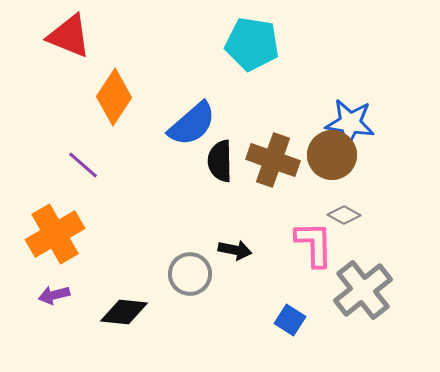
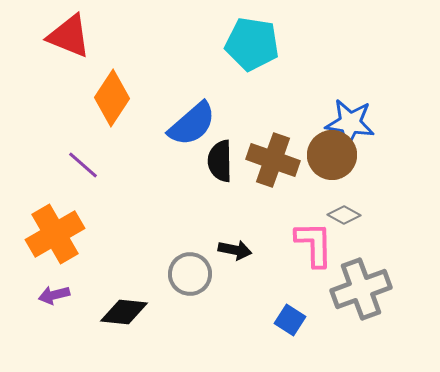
orange diamond: moved 2 px left, 1 px down
gray cross: moved 2 px left, 1 px up; rotated 18 degrees clockwise
